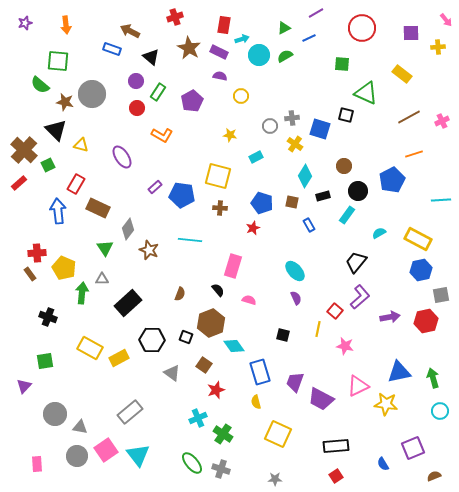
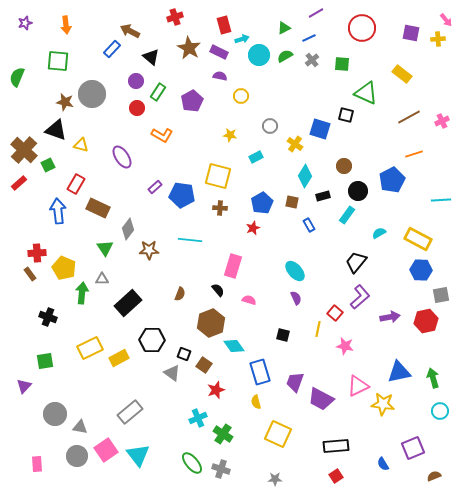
red rectangle at (224, 25): rotated 24 degrees counterclockwise
purple square at (411, 33): rotated 12 degrees clockwise
yellow cross at (438, 47): moved 8 px up
blue rectangle at (112, 49): rotated 66 degrees counterclockwise
green semicircle at (40, 85): moved 23 px left, 8 px up; rotated 72 degrees clockwise
gray cross at (292, 118): moved 20 px right, 58 px up; rotated 32 degrees counterclockwise
black triangle at (56, 130): rotated 25 degrees counterclockwise
blue pentagon at (262, 203): rotated 25 degrees clockwise
brown star at (149, 250): rotated 24 degrees counterclockwise
blue hexagon at (421, 270): rotated 15 degrees clockwise
red square at (335, 311): moved 2 px down
black square at (186, 337): moved 2 px left, 17 px down
yellow rectangle at (90, 348): rotated 55 degrees counterclockwise
yellow star at (386, 404): moved 3 px left
